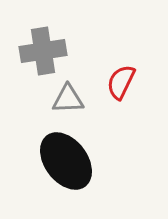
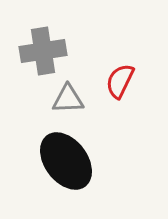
red semicircle: moved 1 px left, 1 px up
